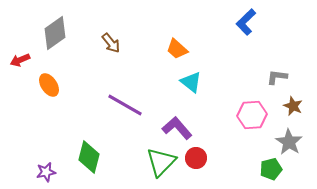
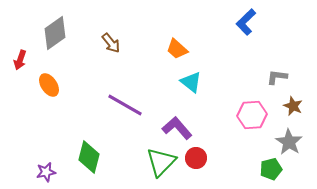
red arrow: rotated 48 degrees counterclockwise
